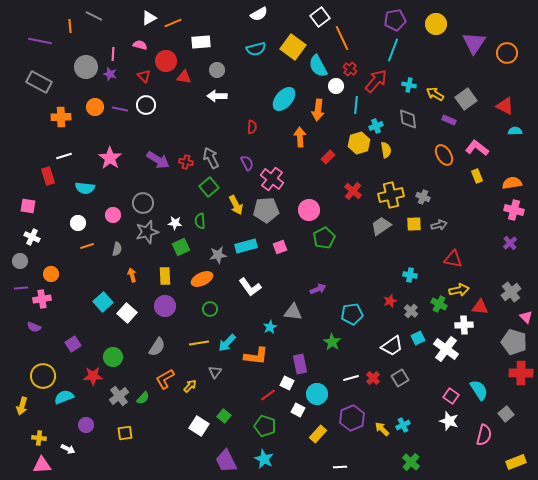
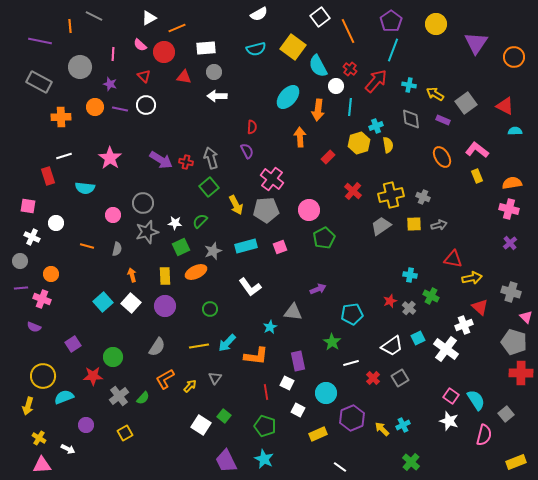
purple pentagon at (395, 20): moved 4 px left, 1 px down; rotated 25 degrees counterclockwise
orange line at (173, 23): moved 4 px right, 5 px down
orange line at (342, 38): moved 6 px right, 7 px up
white rectangle at (201, 42): moved 5 px right, 6 px down
purple triangle at (474, 43): moved 2 px right
pink semicircle at (140, 45): rotated 152 degrees counterclockwise
orange circle at (507, 53): moved 7 px right, 4 px down
red circle at (166, 61): moved 2 px left, 9 px up
gray circle at (86, 67): moved 6 px left
gray circle at (217, 70): moved 3 px left, 2 px down
purple star at (110, 74): moved 10 px down
cyan ellipse at (284, 99): moved 4 px right, 2 px up
gray square at (466, 99): moved 4 px down
cyan line at (356, 105): moved 6 px left, 2 px down
gray diamond at (408, 119): moved 3 px right
purple rectangle at (449, 120): moved 6 px left
pink L-shape at (477, 148): moved 2 px down
yellow semicircle at (386, 150): moved 2 px right, 5 px up
orange ellipse at (444, 155): moved 2 px left, 2 px down
gray arrow at (211, 158): rotated 10 degrees clockwise
purple arrow at (158, 160): moved 3 px right
purple semicircle at (247, 163): moved 12 px up
pink cross at (514, 210): moved 5 px left, 1 px up
green semicircle at (200, 221): rotated 49 degrees clockwise
white circle at (78, 223): moved 22 px left
orange line at (87, 246): rotated 32 degrees clockwise
gray star at (218, 255): moved 5 px left, 4 px up; rotated 12 degrees counterclockwise
orange ellipse at (202, 279): moved 6 px left, 7 px up
yellow arrow at (459, 290): moved 13 px right, 12 px up
gray cross at (511, 292): rotated 36 degrees counterclockwise
pink cross at (42, 299): rotated 30 degrees clockwise
green cross at (439, 304): moved 8 px left, 8 px up
red triangle at (480, 307): rotated 36 degrees clockwise
gray cross at (411, 311): moved 2 px left, 3 px up
white square at (127, 313): moved 4 px right, 10 px up
white cross at (464, 325): rotated 18 degrees counterclockwise
yellow line at (199, 343): moved 3 px down
purple rectangle at (300, 364): moved 2 px left, 3 px up
gray triangle at (215, 372): moved 6 px down
white line at (351, 378): moved 15 px up
cyan semicircle at (479, 390): moved 3 px left, 10 px down
cyan circle at (317, 394): moved 9 px right, 1 px up
red line at (268, 395): moved 2 px left, 3 px up; rotated 63 degrees counterclockwise
yellow arrow at (22, 406): moved 6 px right
white square at (199, 426): moved 2 px right, 1 px up
yellow square at (125, 433): rotated 21 degrees counterclockwise
yellow rectangle at (318, 434): rotated 24 degrees clockwise
yellow cross at (39, 438): rotated 24 degrees clockwise
white line at (340, 467): rotated 40 degrees clockwise
